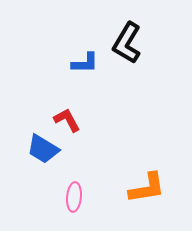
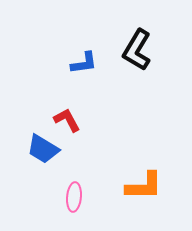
black L-shape: moved 10 px right, 7 px down
blue L-shape: moved 1 px left; rotated 8 degrees counterclockwise
orange L-shape: moved 3 px left, 2 px up; rotated 9 degrees clockwise
